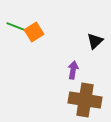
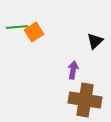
green line: rotated 25 degrees counterclockwise
